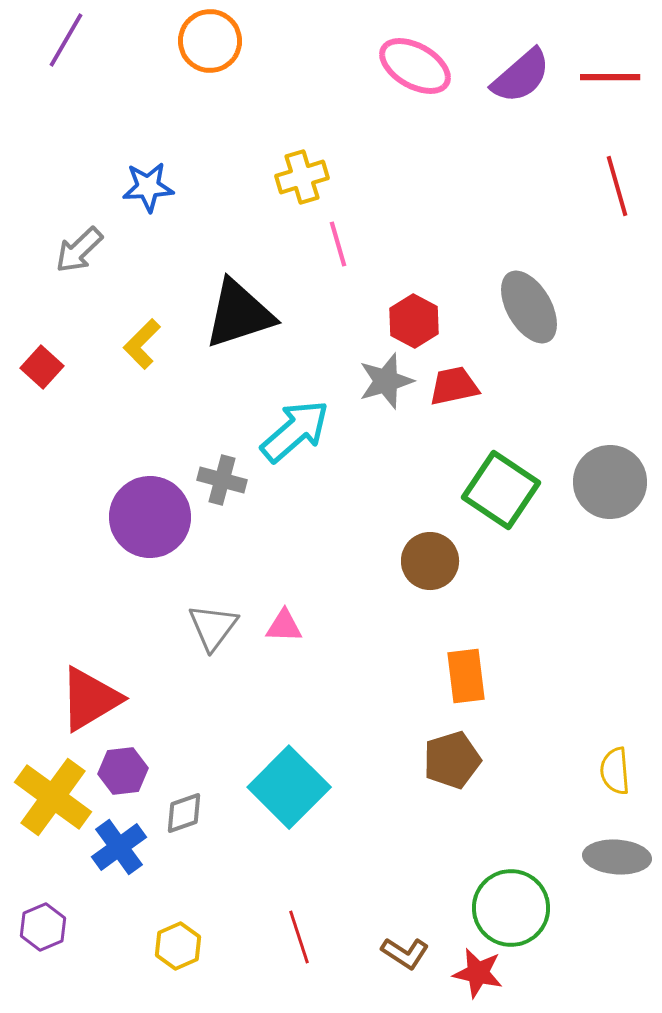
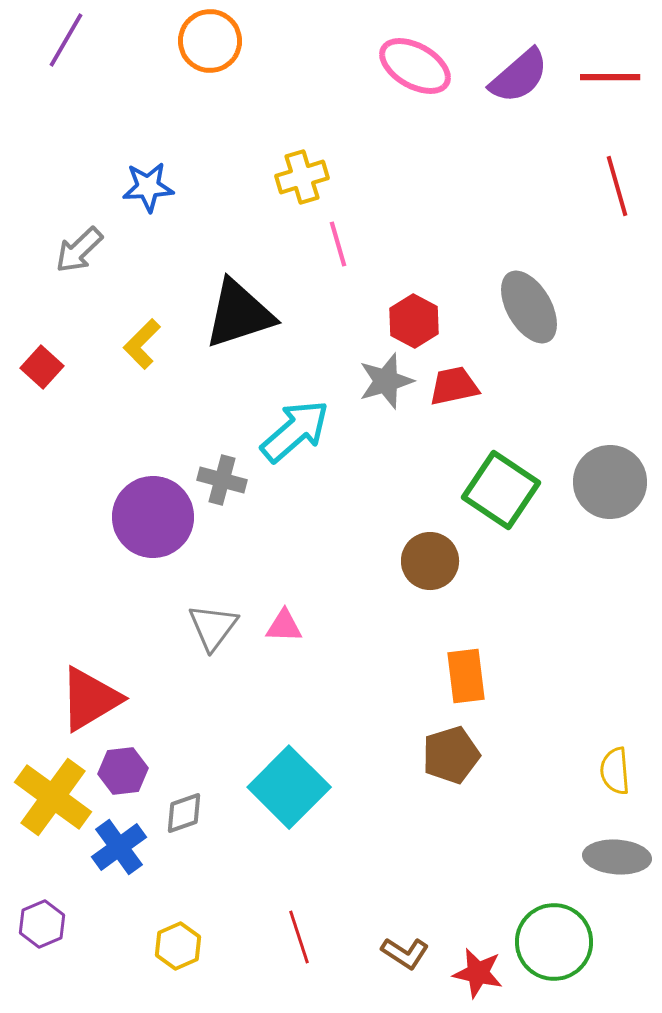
purple semicircle at (521, 76): moved 2 px left
purple circle at (150, 517): moved 3 px right
brown pentagon at (452, 760): moved 1 px left, 5 px up
green circle at (511, 908): moved 43 px right, 34 px down
purple hexagon at (43, 927): moved 1 px left, 3 px up
